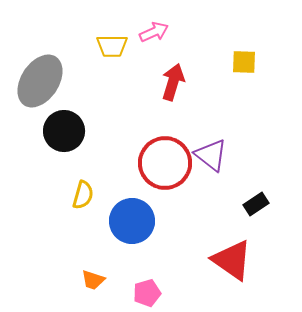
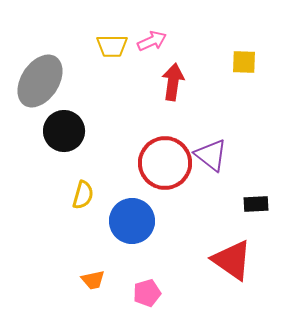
pink arrow: moved 2 px left, 9 px down
red arrow: rotated 9 degrees counterclockwise
black rectangle: rotated 30 degrees clockwise
orange trapezoid: rotated 30 degrees counterclockwise
